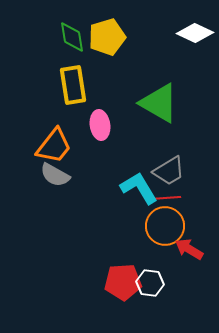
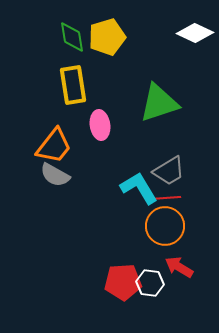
green triangle: rotated 48 degrees counterclockwise
red arrow: moved 10 px left, 18 px down
